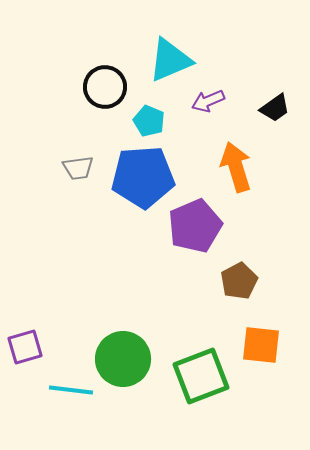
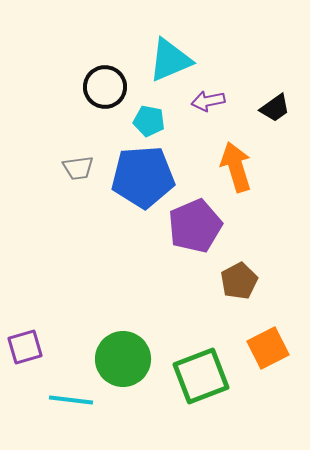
purple arrow: rotated 12 degrees clockwise
cyan pentagon: rotated 12 degrees counterclockwise
orange square: moved 7 px right, 3 px down; rotated 33 degrees counterclockwise
cyan line: moved 10 px down
